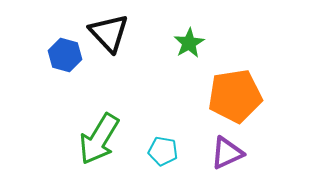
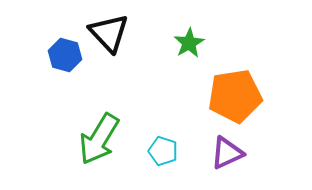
cyan pentagon: rotated 8 degrees clockwise
